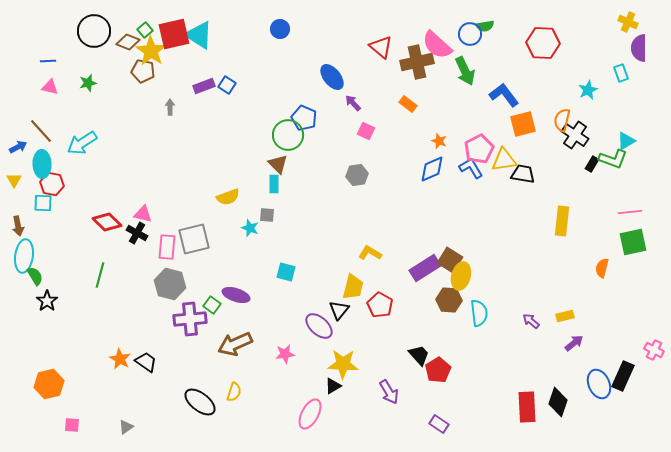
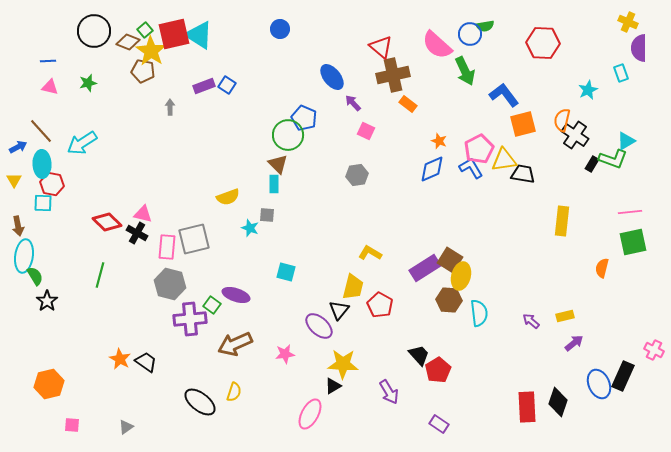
brown cross at (417, 62): moved 24 px left, 13 px down
